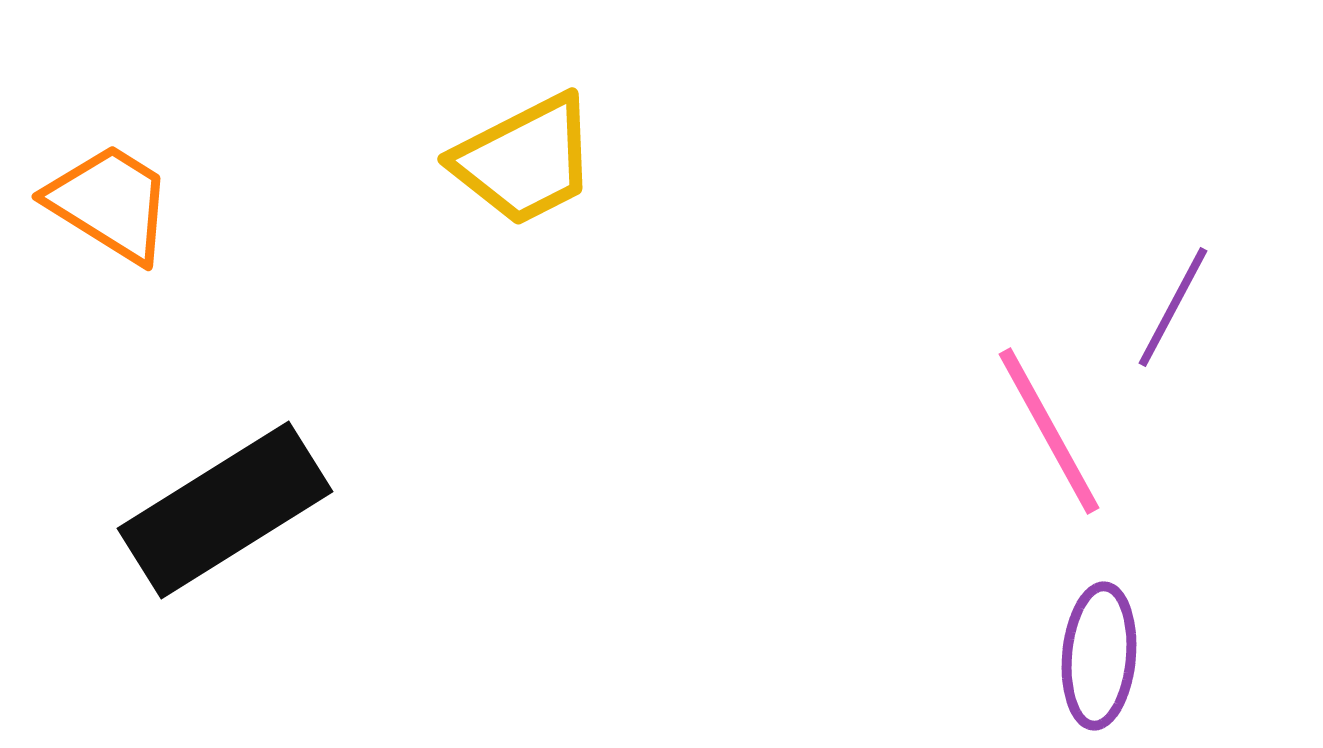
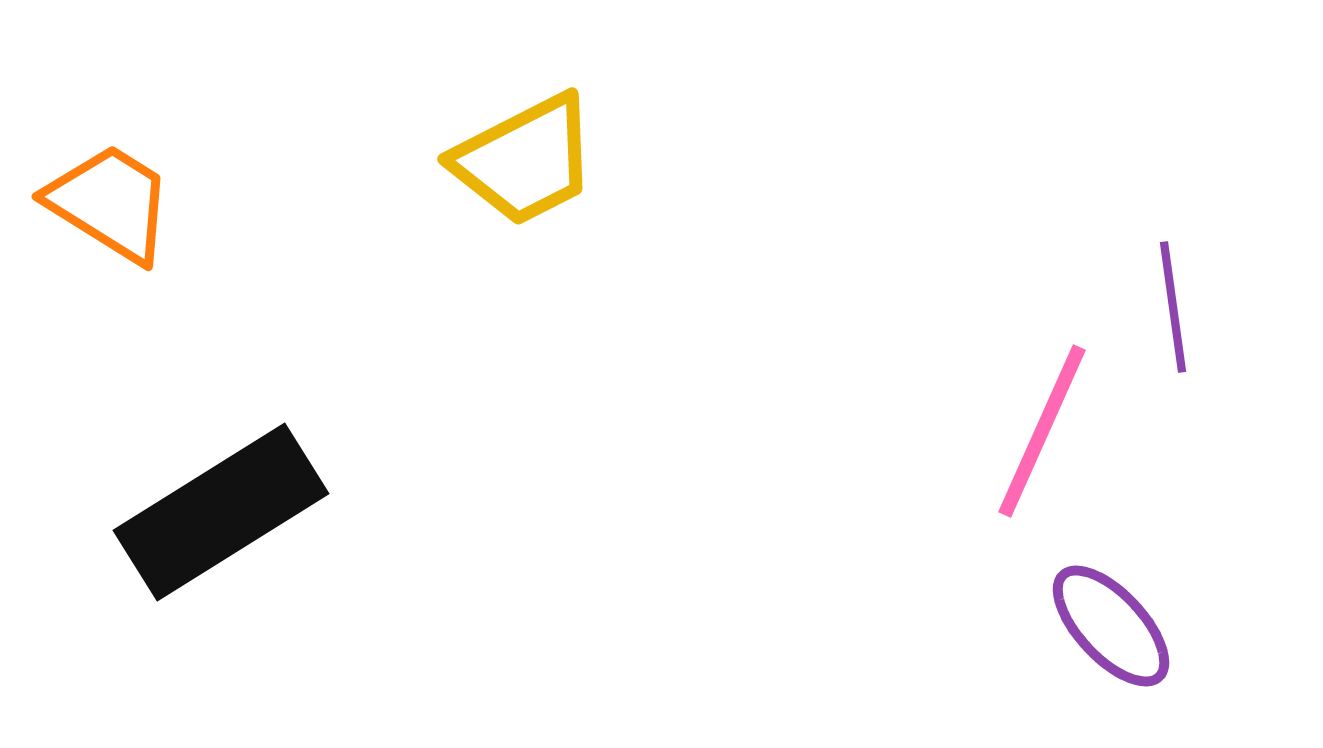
purple line: rotated 36 degrees counterclockwise
pink line: moved 7 px left; rotated 53 degrees clockwise
black rectangle: moved 4 px left, 2 px down
purple ellipse: moved 12 px right, 30 px up; rotated 48 degrees counterclockwise
